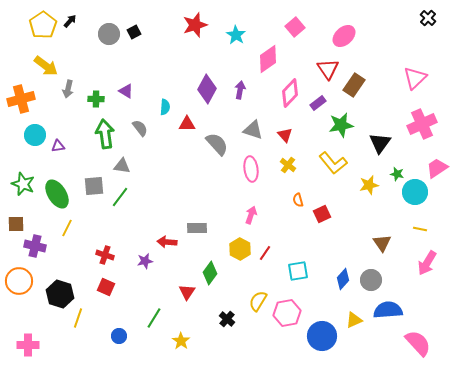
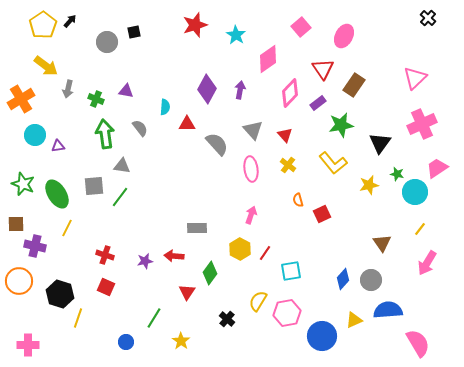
pink square at (295, 27): moved 6 px right
black square at (134, 32): rotated 16 degrees clockwise
gray circle at (109, 34): moved 2 px left, 8 px down
pink ellipse at (344, 36): rotated 20 degrees counterclockwise
red triangle at (328, 69): moved 5 px left
purple triangle at (126, 91): rotated 21 degrees counterclockwise
orange cross at (21, 99): rotated 16 degrees counterclockwise
green cross at (96, 99): rotated 21 degrees clockwise
gray triangle at (253, 130): rotated 30 degrees clockwise
yellow line at (420, 229): rotated 64 degrees counterclockwise
red arrow at (167, 242): moved 7 px right, 14 px down
cyan square at (298, 271): moved 7 px left
blue circle at (119, 336): moved 7 px right, 6 px down
pink semicircle at (418, 343): rotated 12 degrees clockwise
